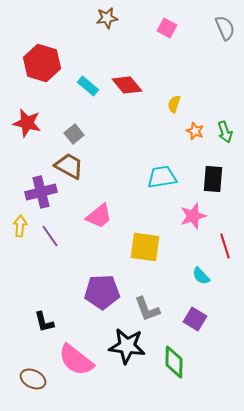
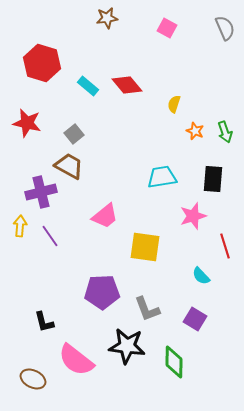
pink trapezoid: moved 6 px right
